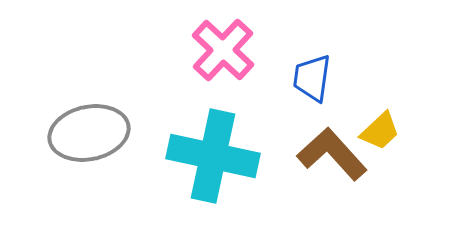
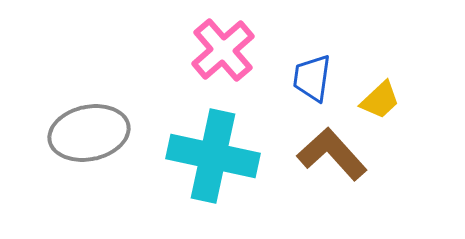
pink cross: rotated 6 degrees clockwise
yellow trapezoid: moved 31 px up
